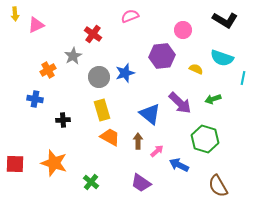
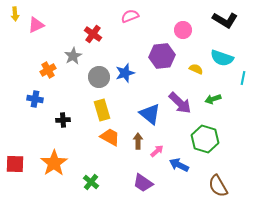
orange star: rotated 20 degrees clockwise
purple trapezoid: moved 2 px right
